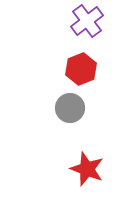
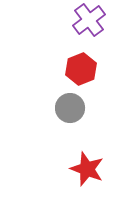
purple cross: moved 2 px right, 1 px up
